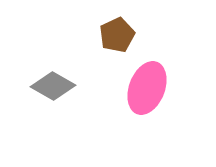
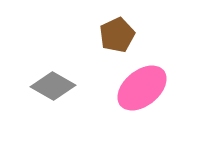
pink ellipse: moved 5 px left; rotated 30 degrees clockwise
